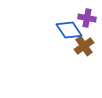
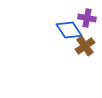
brown cross: moved 1 px right
